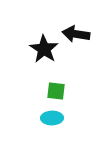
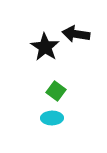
black star: moved 1 px right, 2 px up
green square: rotated 30 degrees clockwise
